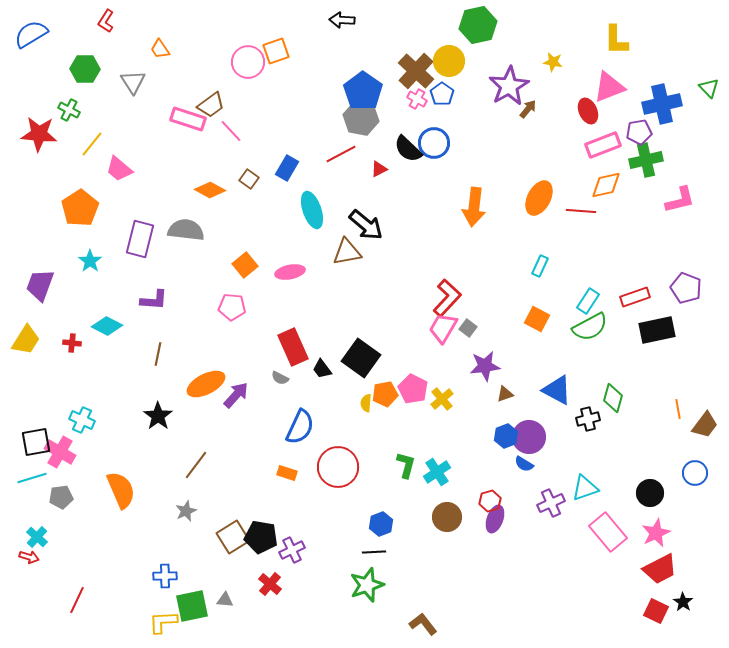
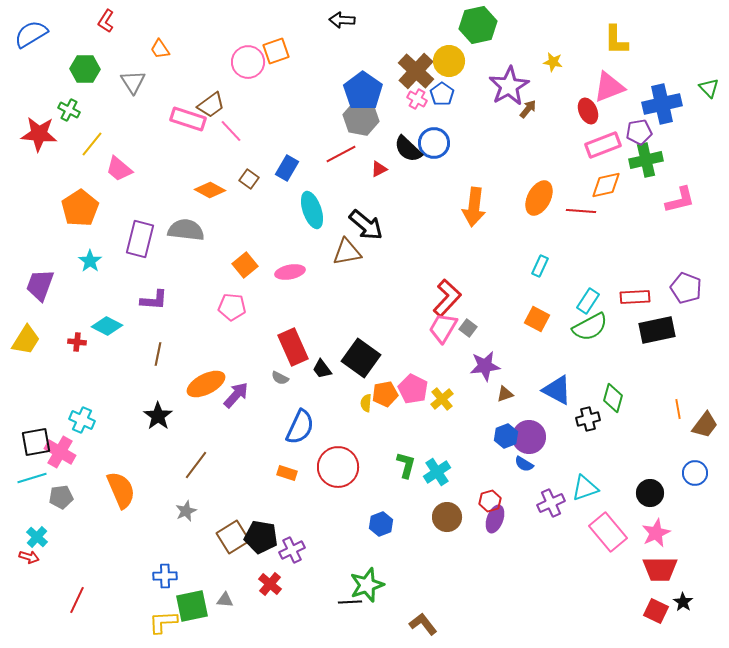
red rectangle at (635, 297): rotated 16 degrees clockwise
red cross at (72, 343): moved 5 px right, 1 px up
black line at (374, 552): moved 24 px left, 50 px down
red trapezoid at (660, 569): rotated 27 degrees clockwise
